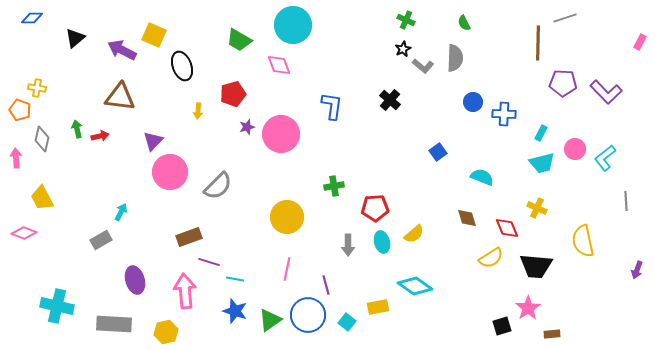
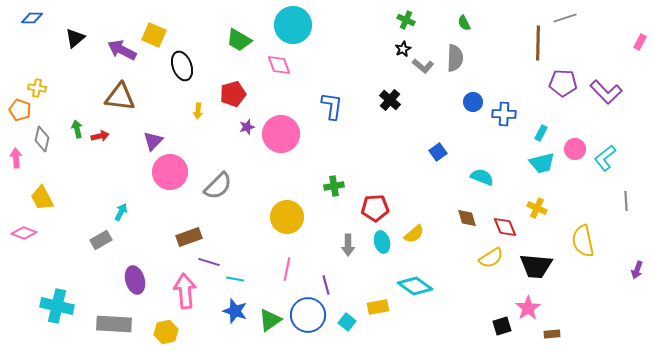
red diamond at (507, 228): moved 2 px left, 1 px up
